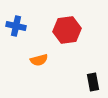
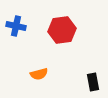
red hexagon: moved 5 px left
orange semicircle: moved 14 px down
